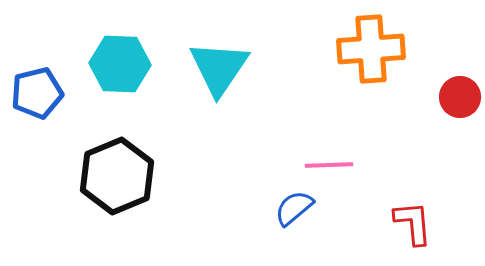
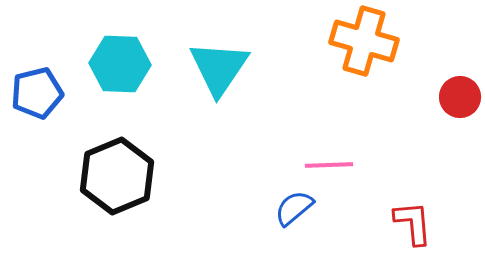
orange cross: moved 7 px left, 8 px up; rotated 20 degrees clockwise
